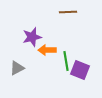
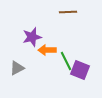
green line: rotated 18 degrees counterclockwise
